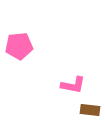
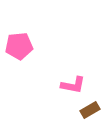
brown rectangle: rotated 36 degrees counterclockwise
